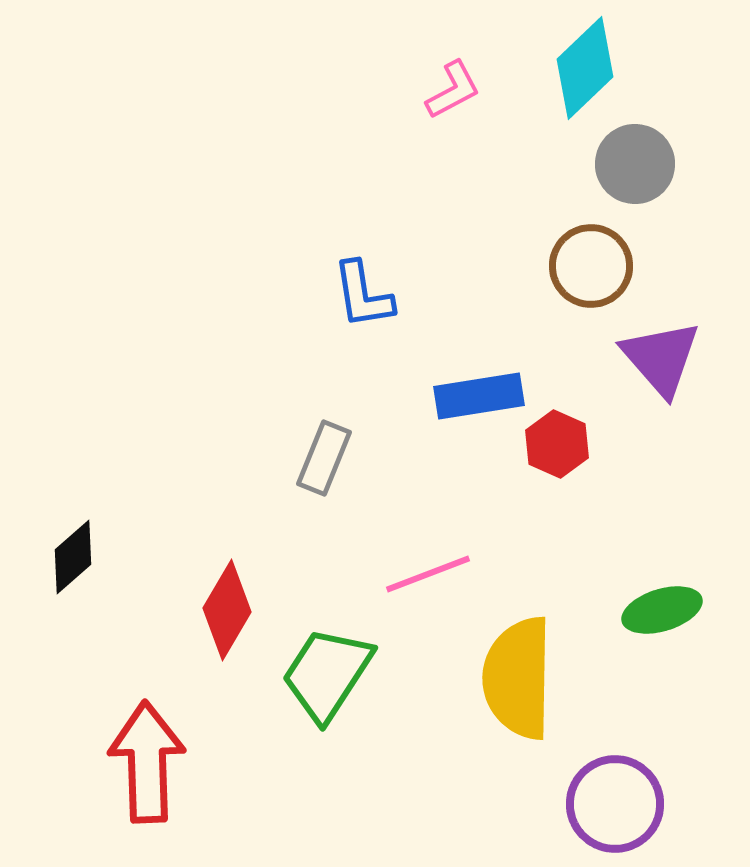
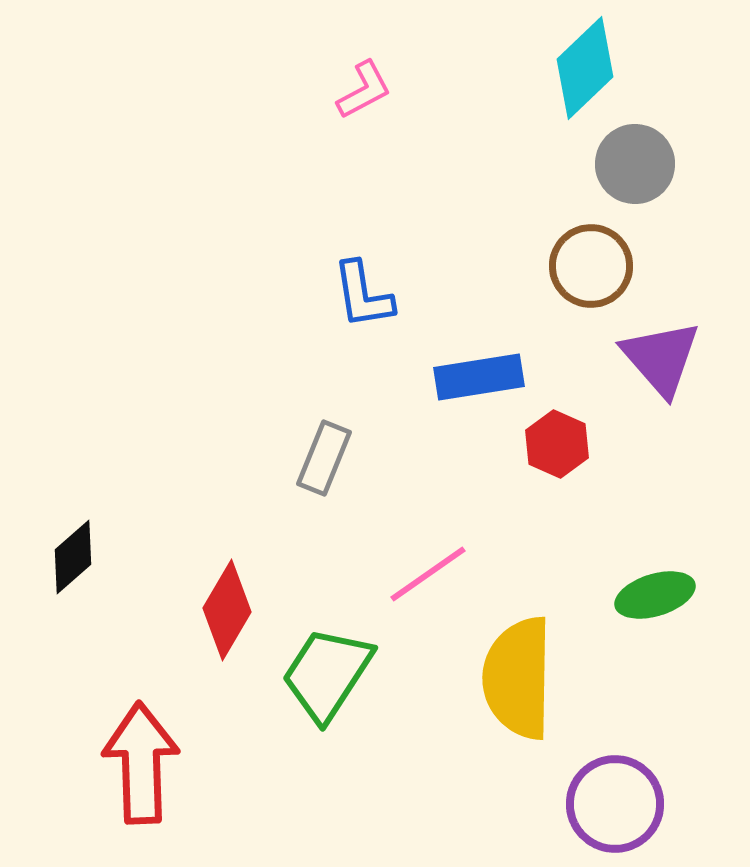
pink L-shape: moved 89 px left
blue rectangle: moved 19 px up
pink line: rotated 14 degrees counterclockwise
green ellipse: moved 7 px left, 15 px up
red arrow: moved 6 px left, 1 px down
